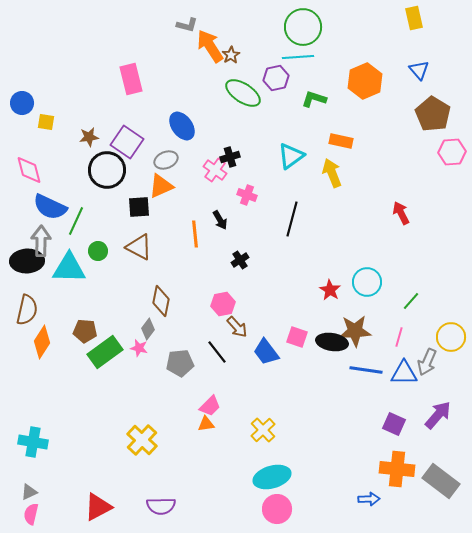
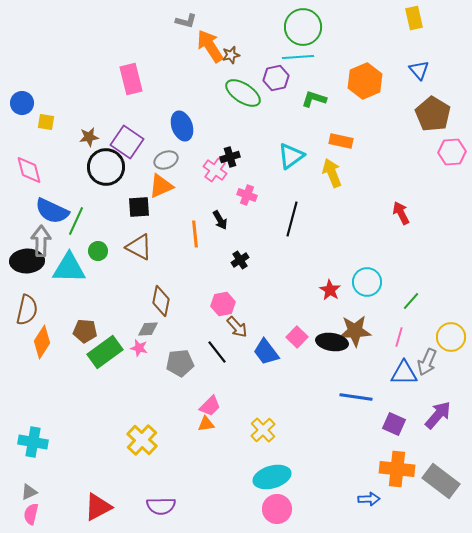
gray L-shape at (187, 25): moved 1 px left, 4 px up
brown star at (231, 55): rotated 18 degrees clockwise
blue ellipse at (182, 126): rotated 16 degrees clockwise
black circle at (107, 170): moved 1 px left, 3 px up
blue semicircle at (50, 207): moved 2 px right, 4 px down
gray diamond at (148, 329): rotated 50 degrees clockwise
pink square at (297, 337): rotated 25 degrees clockwise
blue line at (366, 370): moved 10 px left, 27 px down
